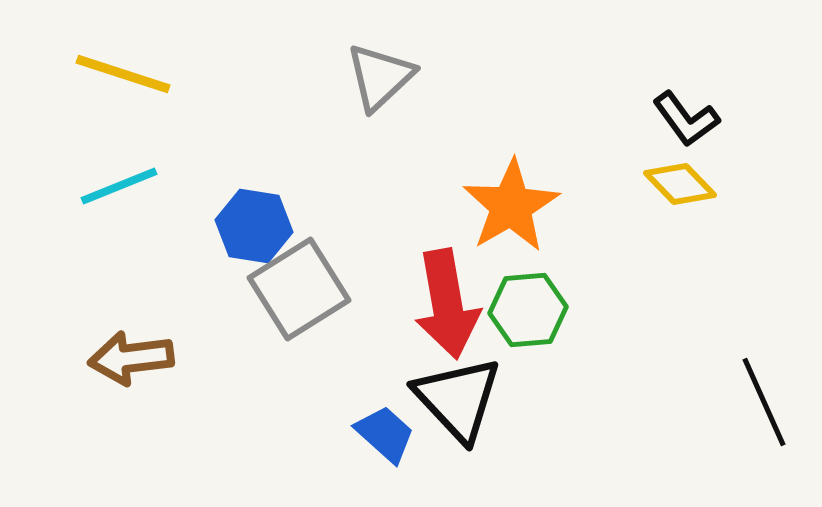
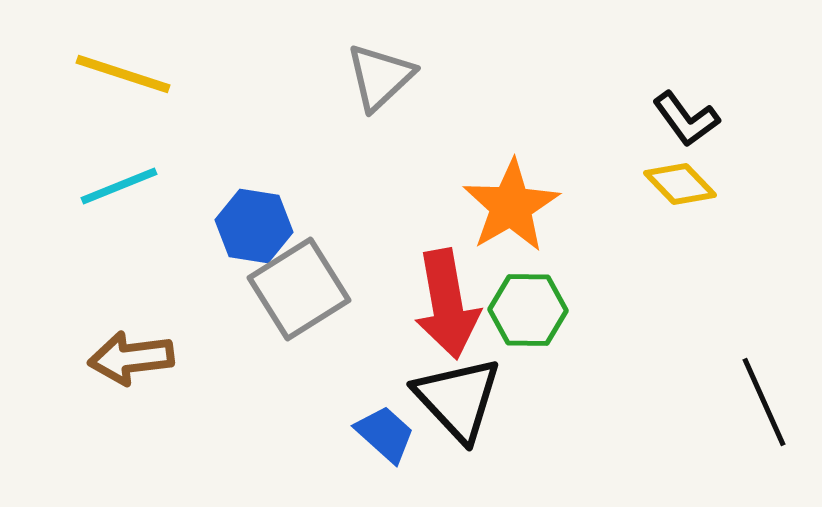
green hexagon: rotated 6 degrees clockwise
